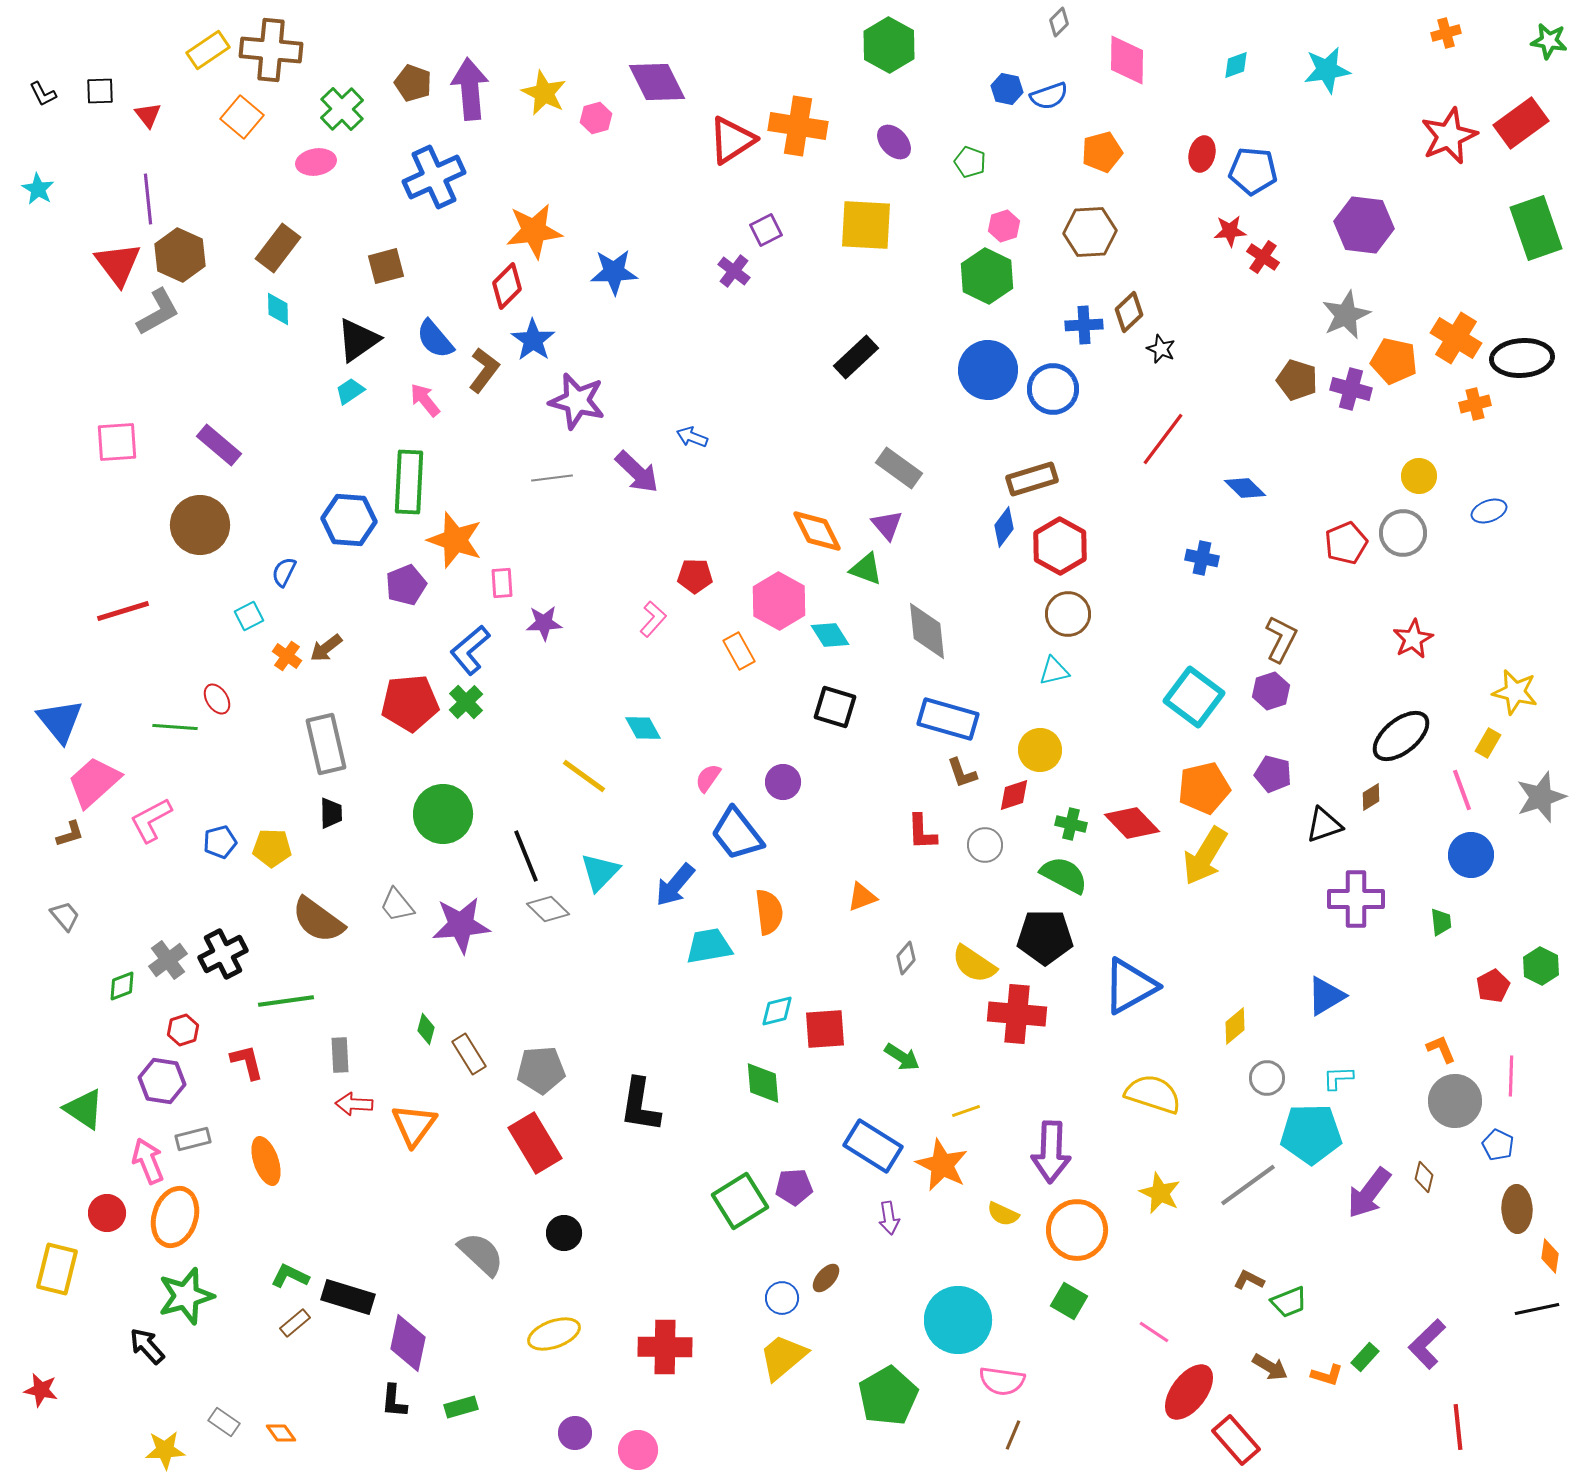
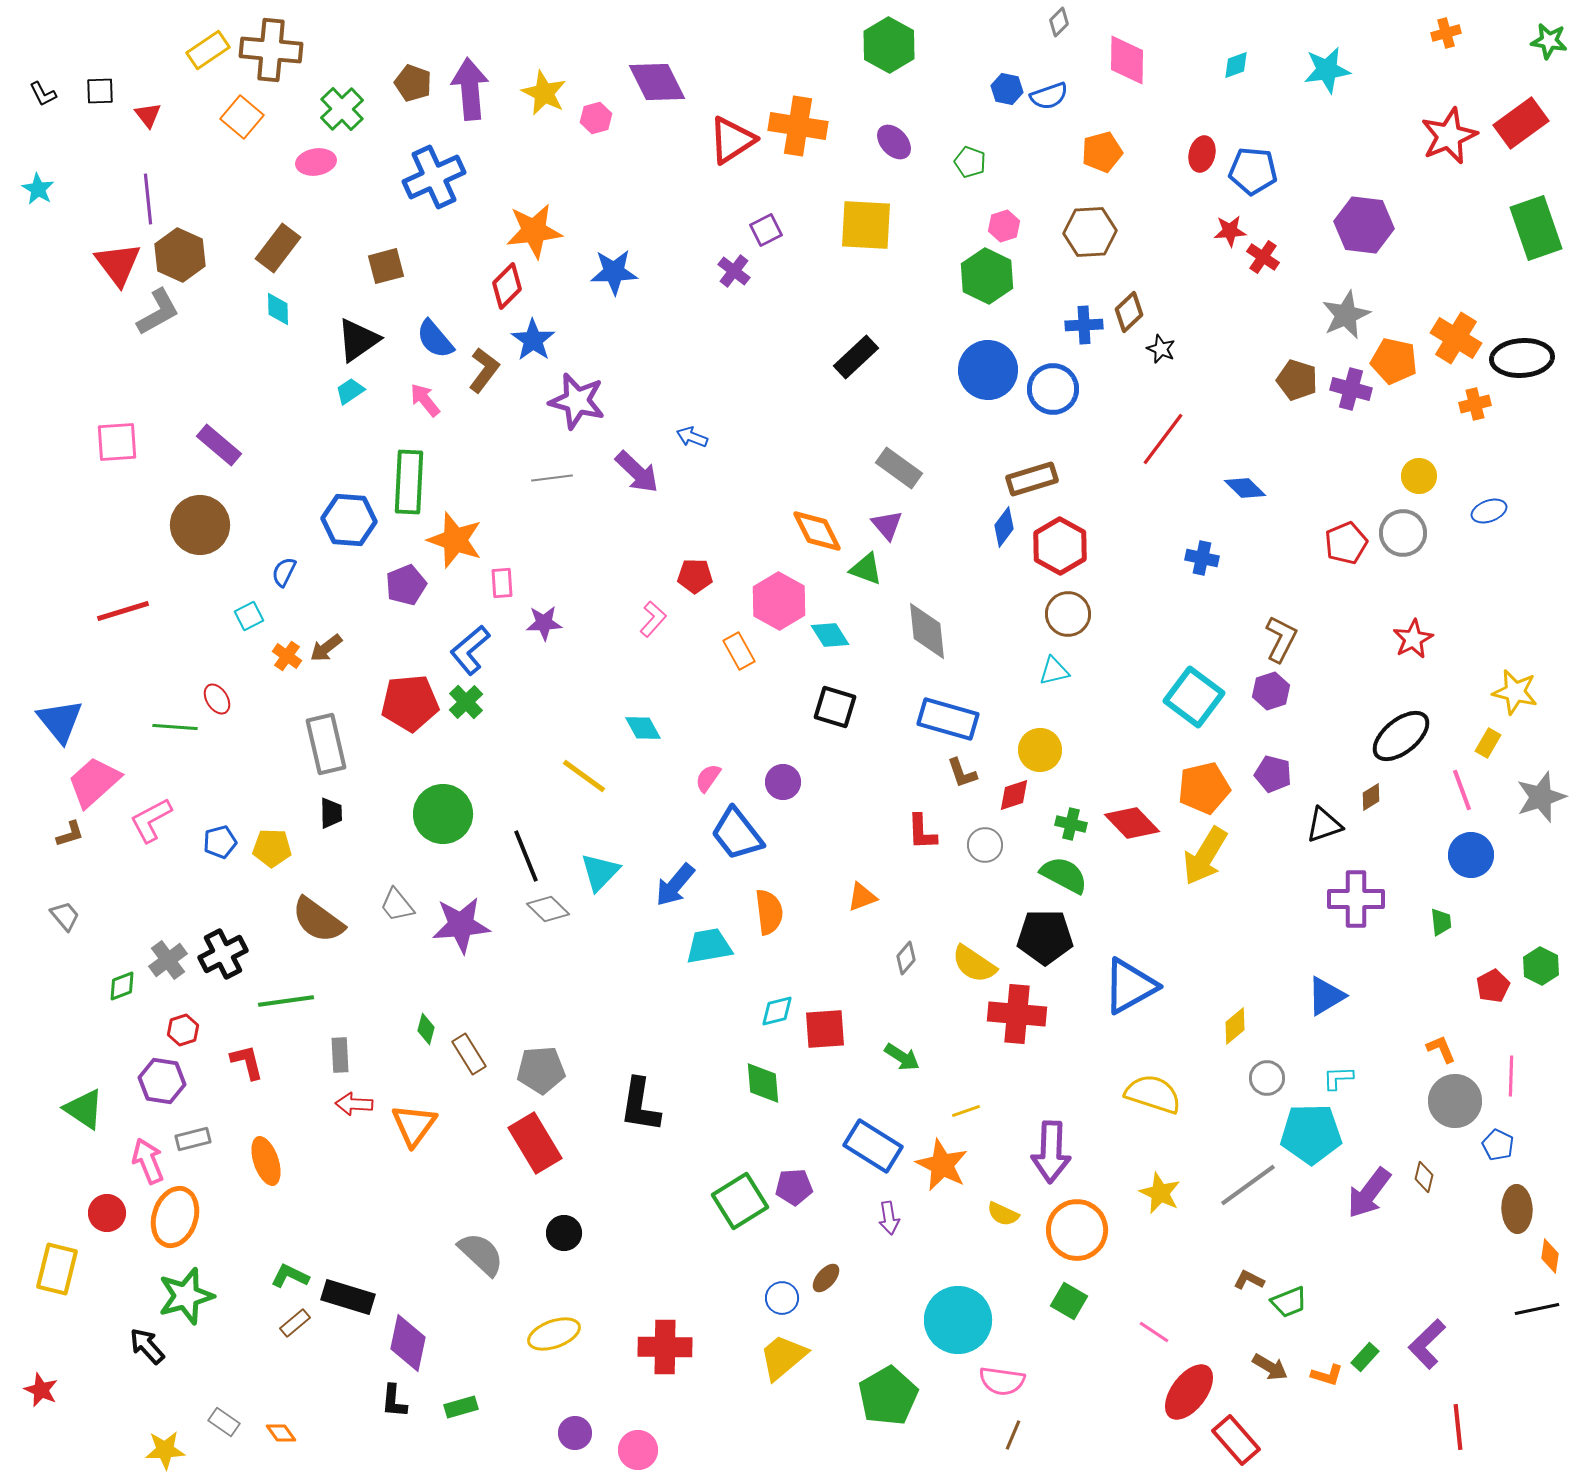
red star at (41, 1390): rotated 12 degrees clockwise
